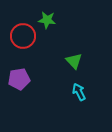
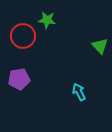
green triangle: moved 26 px right, 15 px up
